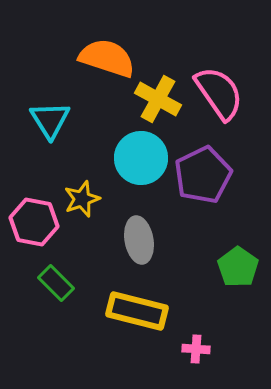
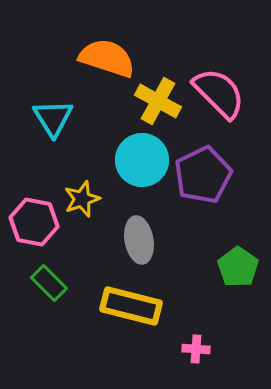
pink semicircle: rotated 10 degrees counterclockwise
yellow cross: moved 2 px down
cyan triangle: moved 3 px right, 2 px up
cyan circle: moved 1 px right, 2 px down
green rectangle: moved 7 px left
yellow rectangle: moved 6 px left, 5 px up
